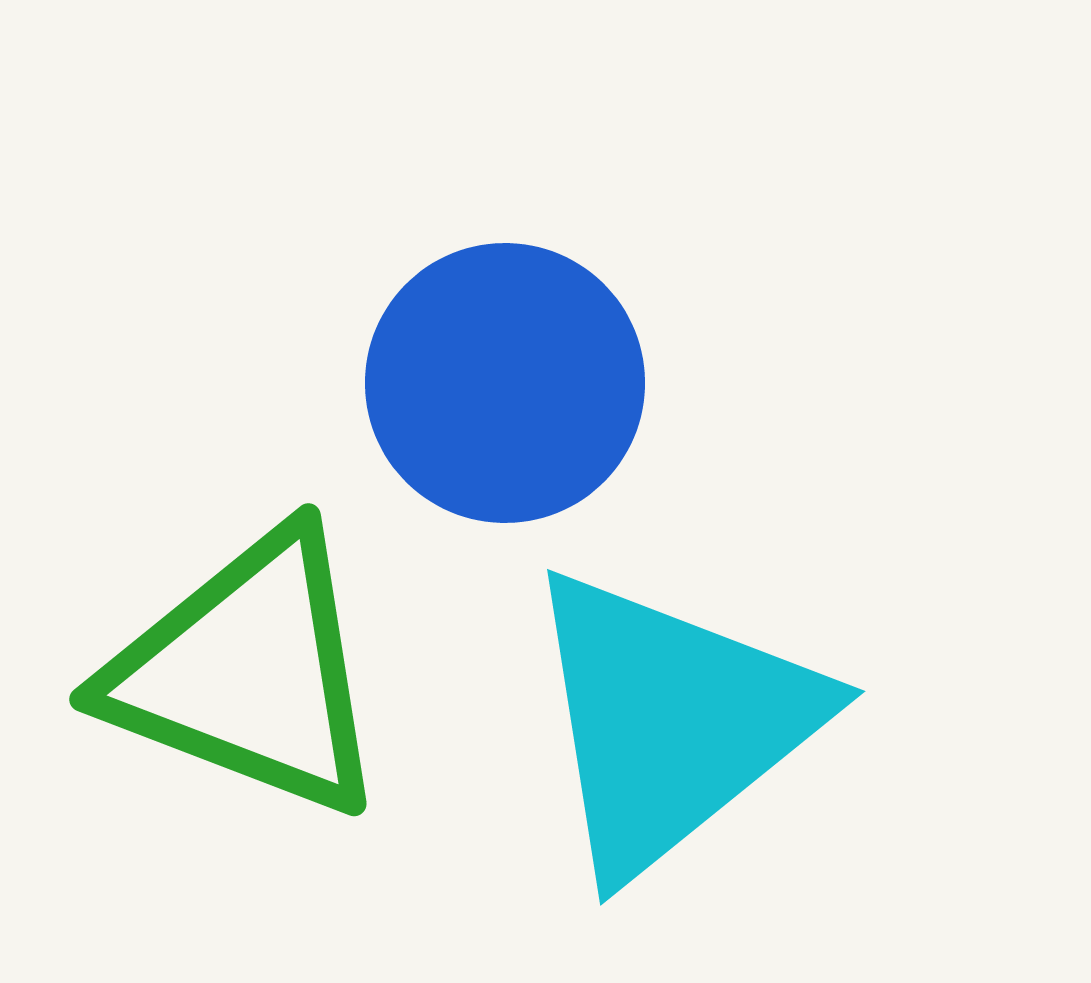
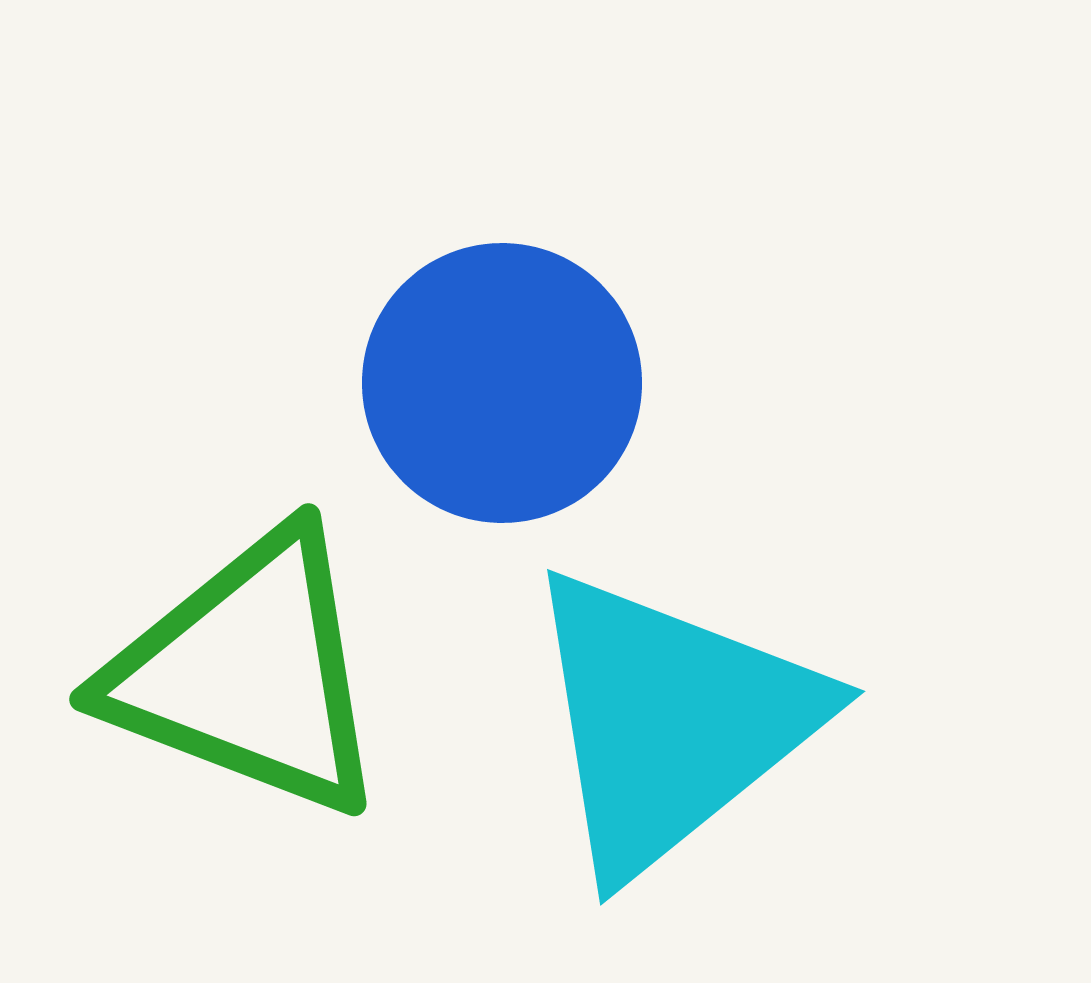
blue circle: moved 3 px left
